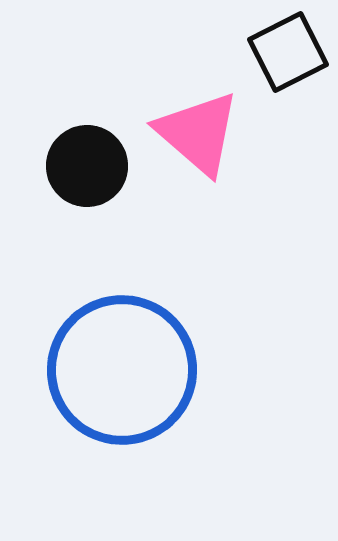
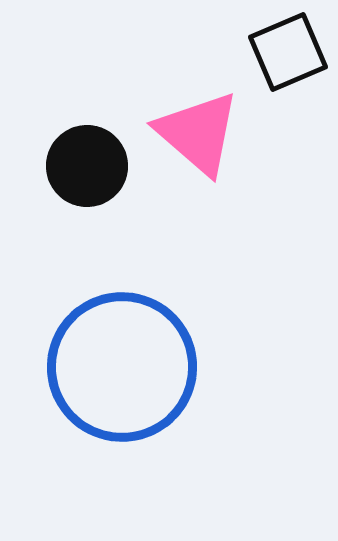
black square: rotated 4 degrees clockwise
blue circle: moved 3 px up
